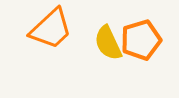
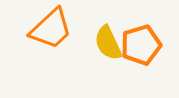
orange pentagon: moved 5 px down
